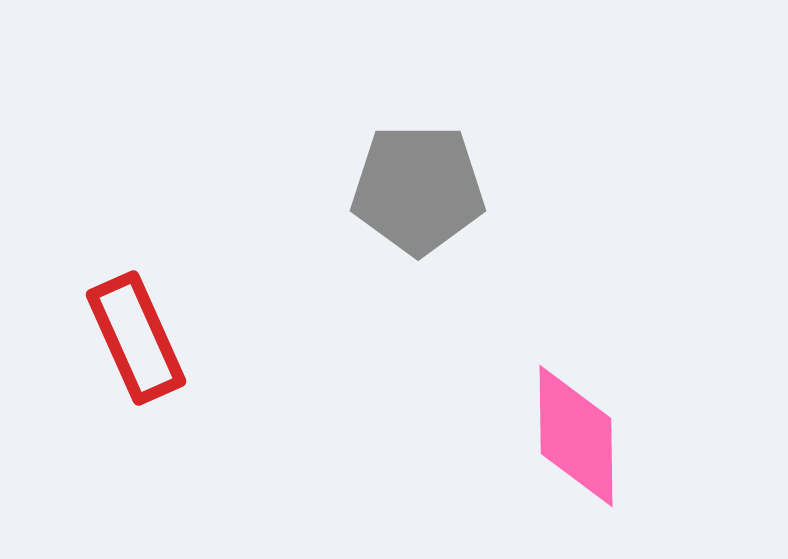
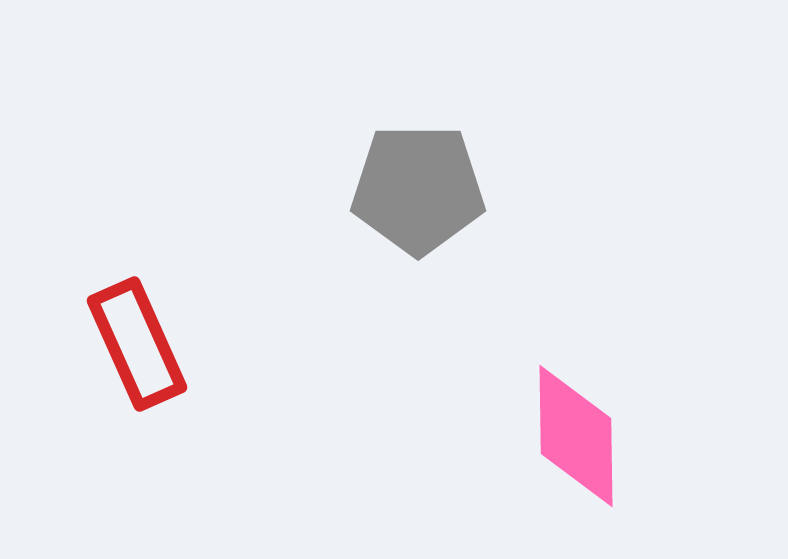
red rectangle: moved 1 px right, 6 px down
